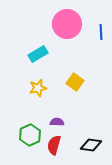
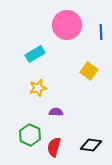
pink circle: moved 1 px down
cyan rectangle: moved 3 px left
yellow square: moved 14 px right, 11 px up
purple semicircle: moved 1 px left, 10 px up
green hexagon: rotated 10 degrees counterclockwise
red semicircle: moved 2 px down
